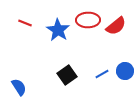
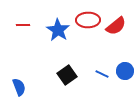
red line: moved 2 px left, 2 px down; rotated 24 degrees counterclockwise
blue line: rotated 56 degrees clockwise
blue semicircle: rotated 12 degrees clockwise
